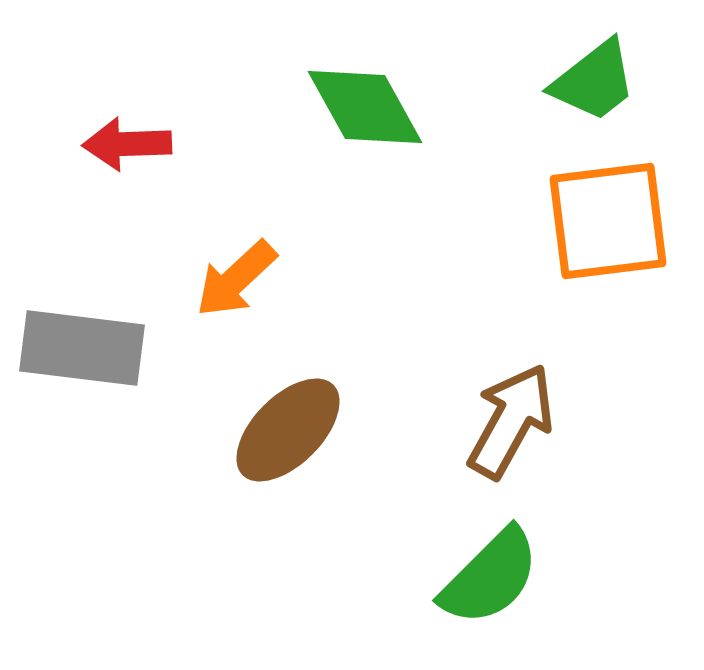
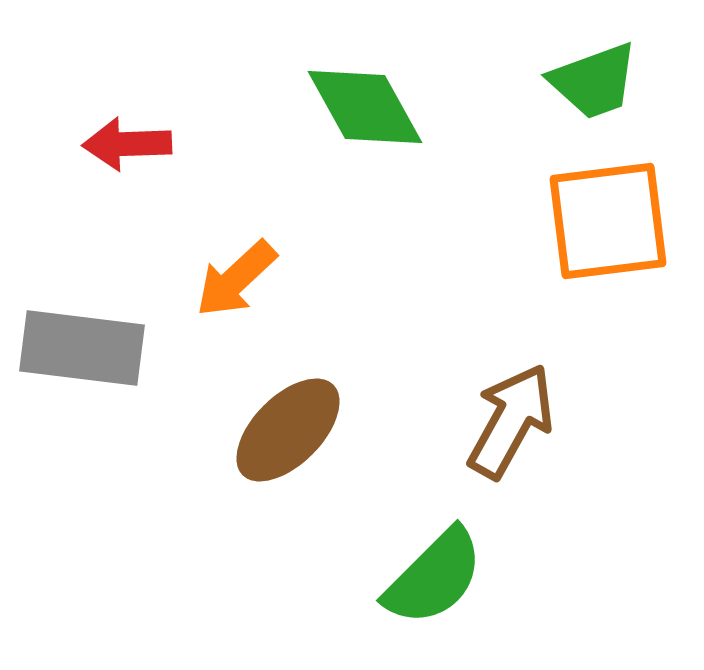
green trapezoid: rotated 18 degrees clockwise
green semicircle: moved 56 px left
